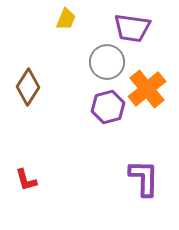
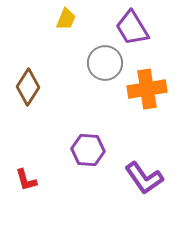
purple trapezoid: rotated 51 degrees clockwise
gray circle: moved 2 px left, 1 px down
orange cross: rotated 30 degrees clockwise
purple hexagon: moved 20 px left, 43 px down; rotated 20 degrees clockwise
purple L-shape: rotated 144 degrees clockwise
